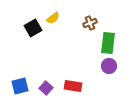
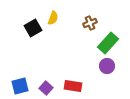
yellow semicircle: rotated 32 degrees counterclockwise
green rectangle: rotated 35 degrees clockwise
purple circle: moved 2 px left
